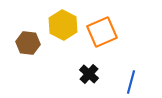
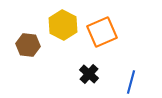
brown hexagon: moved 2 px down
